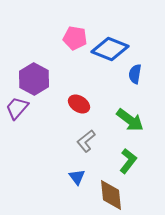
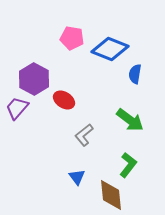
pink pentagon: moved 3 px left
red ellipse: moved 15 px left, 4 px up
gray L-shape: moved 2 px left, 6 px up
green L-shape: moved 4 px down
